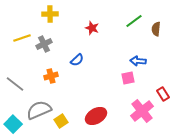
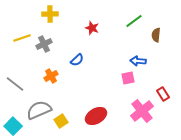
brown semicircle: moved 6 px down
orange cross: rotated 16 degrees counterclockwise
cyan square: moved 2 px down
